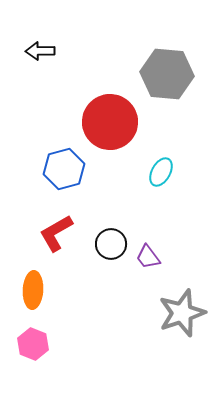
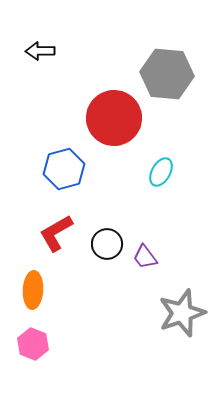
red circle: moved 4 px right, 4 px up
black circle: moved 4 px left
purple trapezoid: moved 3 px left
